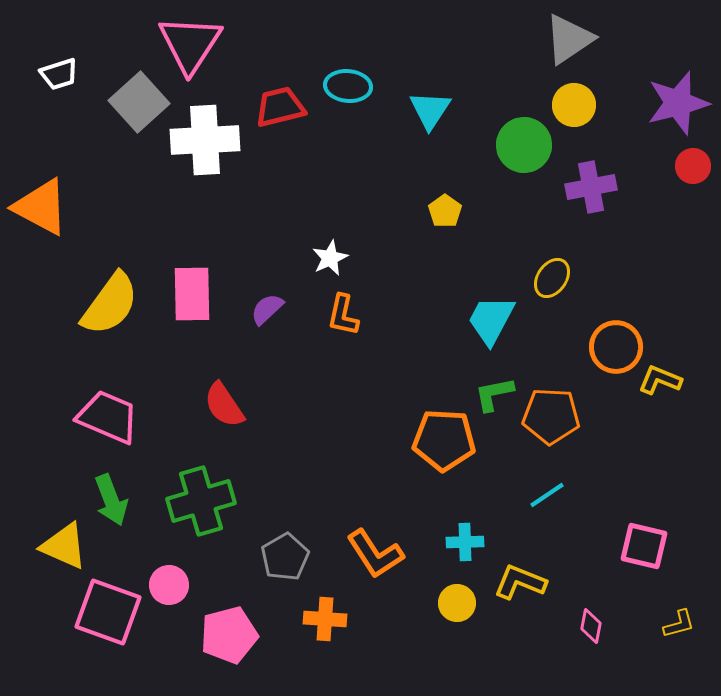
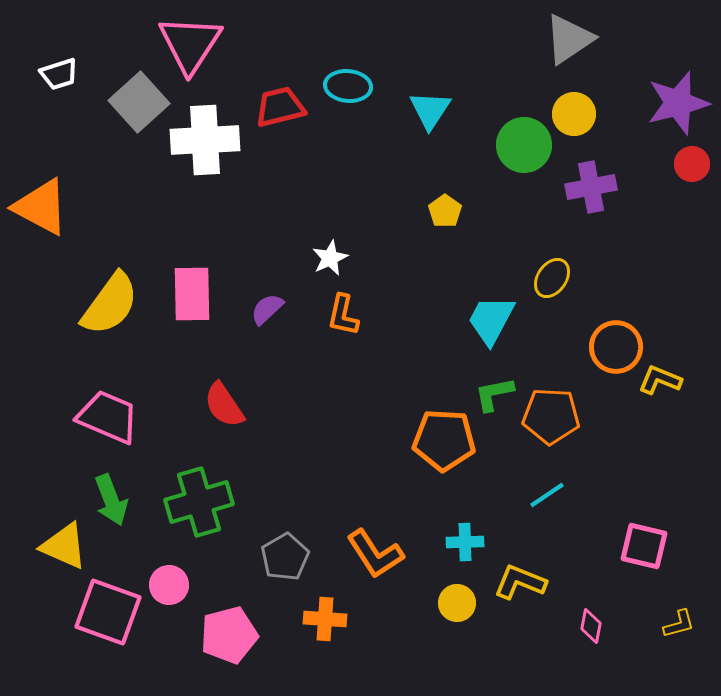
yellow circle at (574, 105): moved 9 px down
red circle at (693, 166): moved 1 px left, 2 px up
green cross at (201, 501): moved 2 px left, 1 px down
